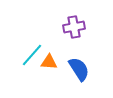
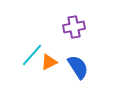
orange triangle: rotated 30 degrees counterclockwise
blue semicircle: moved 1 px left, 2 px up
